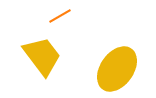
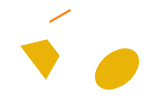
yellow ellipse: rotated 15 degrees clockwise
